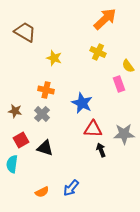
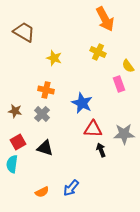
orange arrow: rotated 105 degrees clockwise
brown trapezoid: moved 1 px left
red square: moved 3 px left, 2 px down
